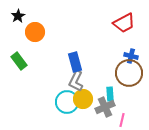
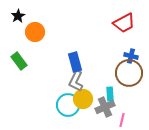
cyan circle: moved 1 px right, 3 px down
